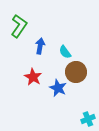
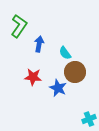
blue arrow: moved 1 px left, 2 px up
cyan semicircle: moved 1 px down
brown circle: moved 1 px left
red star: rotated 24 degrees counterclockwise
cyan cross: moved 1 px right
